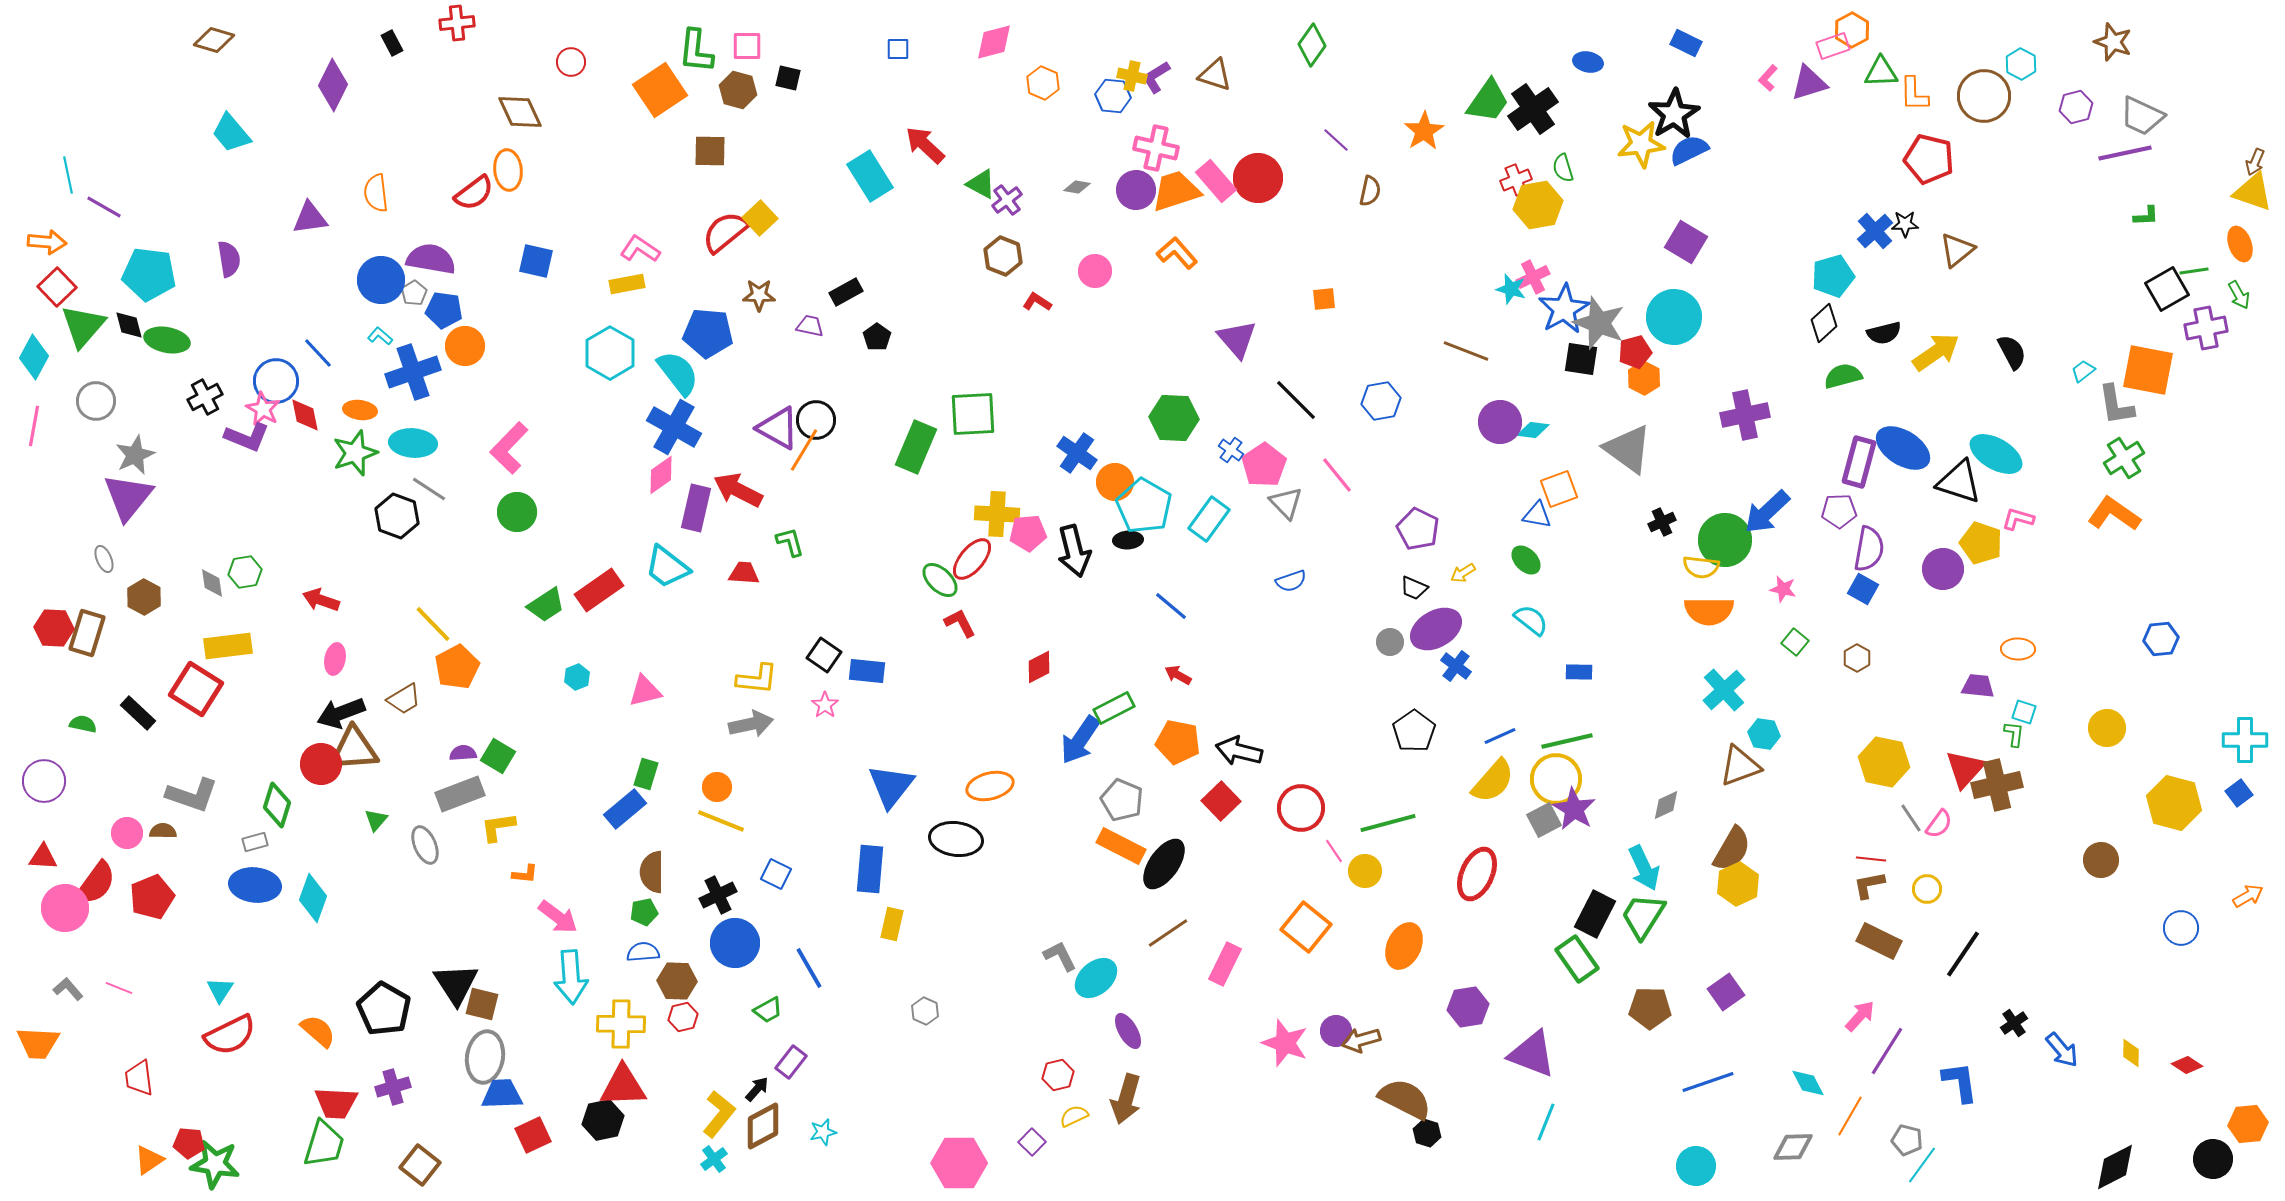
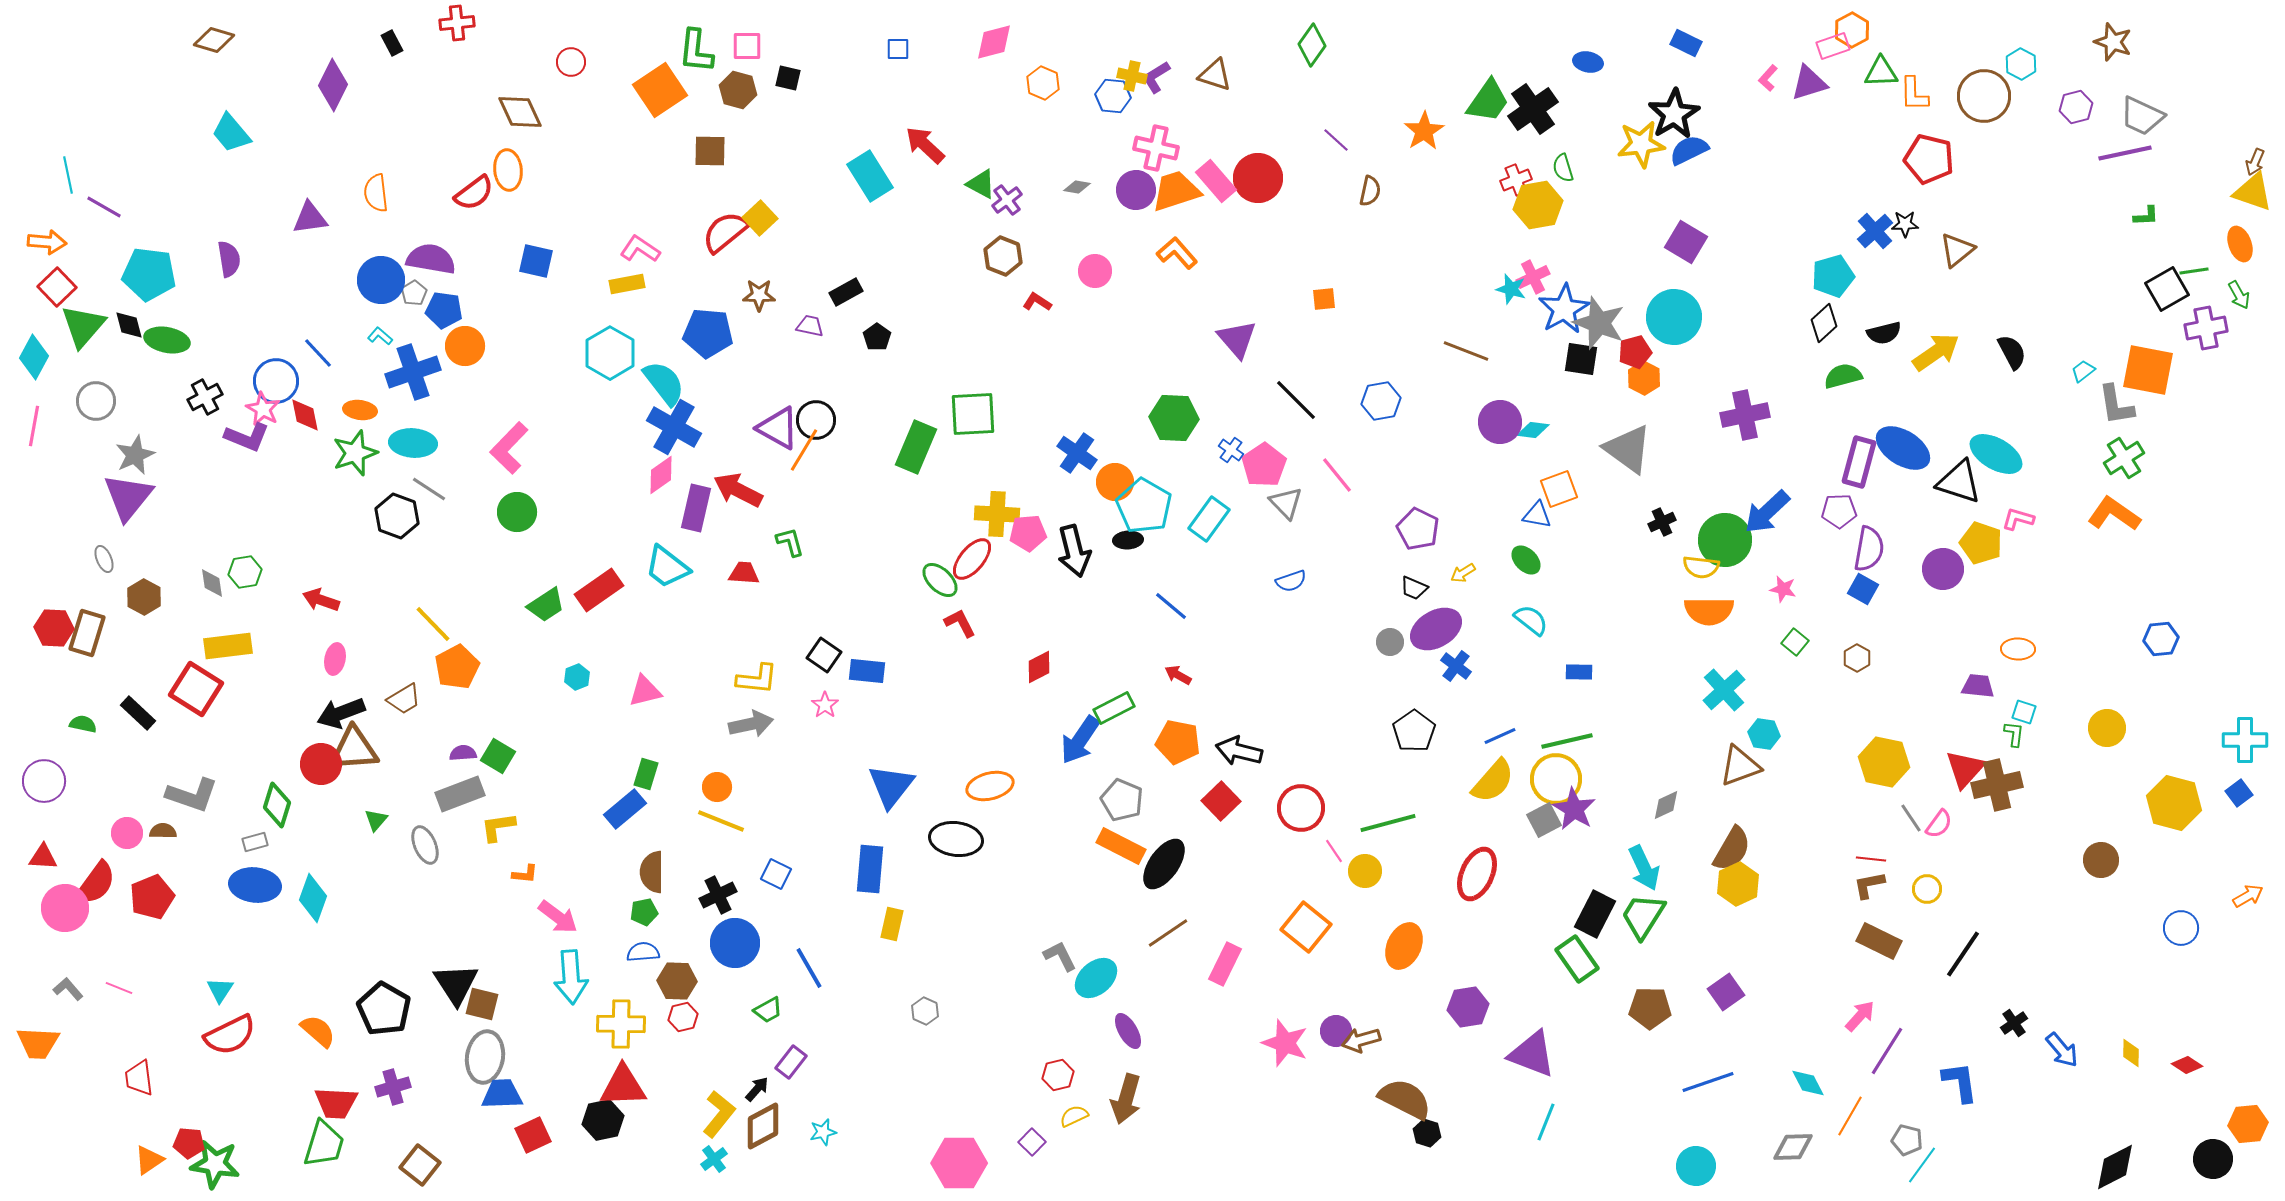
cyan semicircle at (678, 373): moved 14 px left, 10 px down
